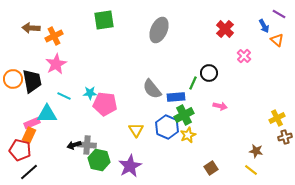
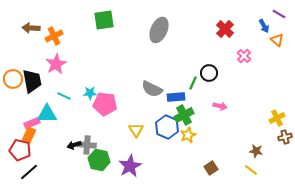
gray semicircle: rotated 25 degrees counterclockwise
